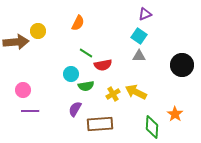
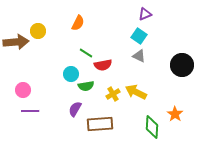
gray triangle: rotated 24 degrees clockwise
